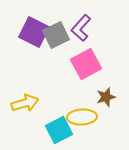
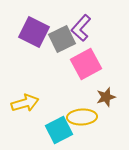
gray square: moved 6 px right, 4 px down
